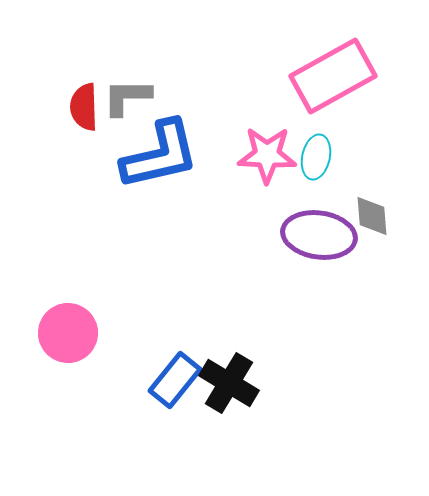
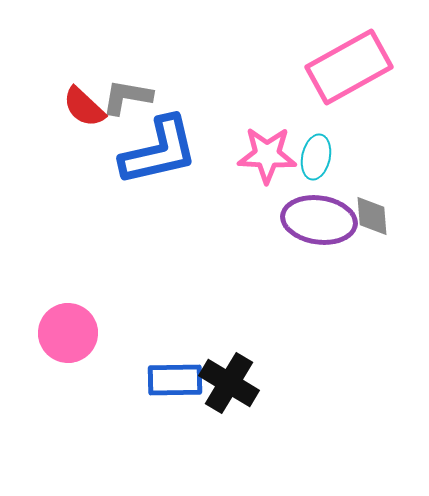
pink rectangle: moved 16 px right, 9 px up
gray L-shape: rotated 10 degrees clockwise
red semicircle: rotated 45 degrees counterclockwise
blue L-shape: moved 1 px left, 4 px up
purple ellipse: moved 15 px up
blue rectangle: rotated 50 degrees clockwise
